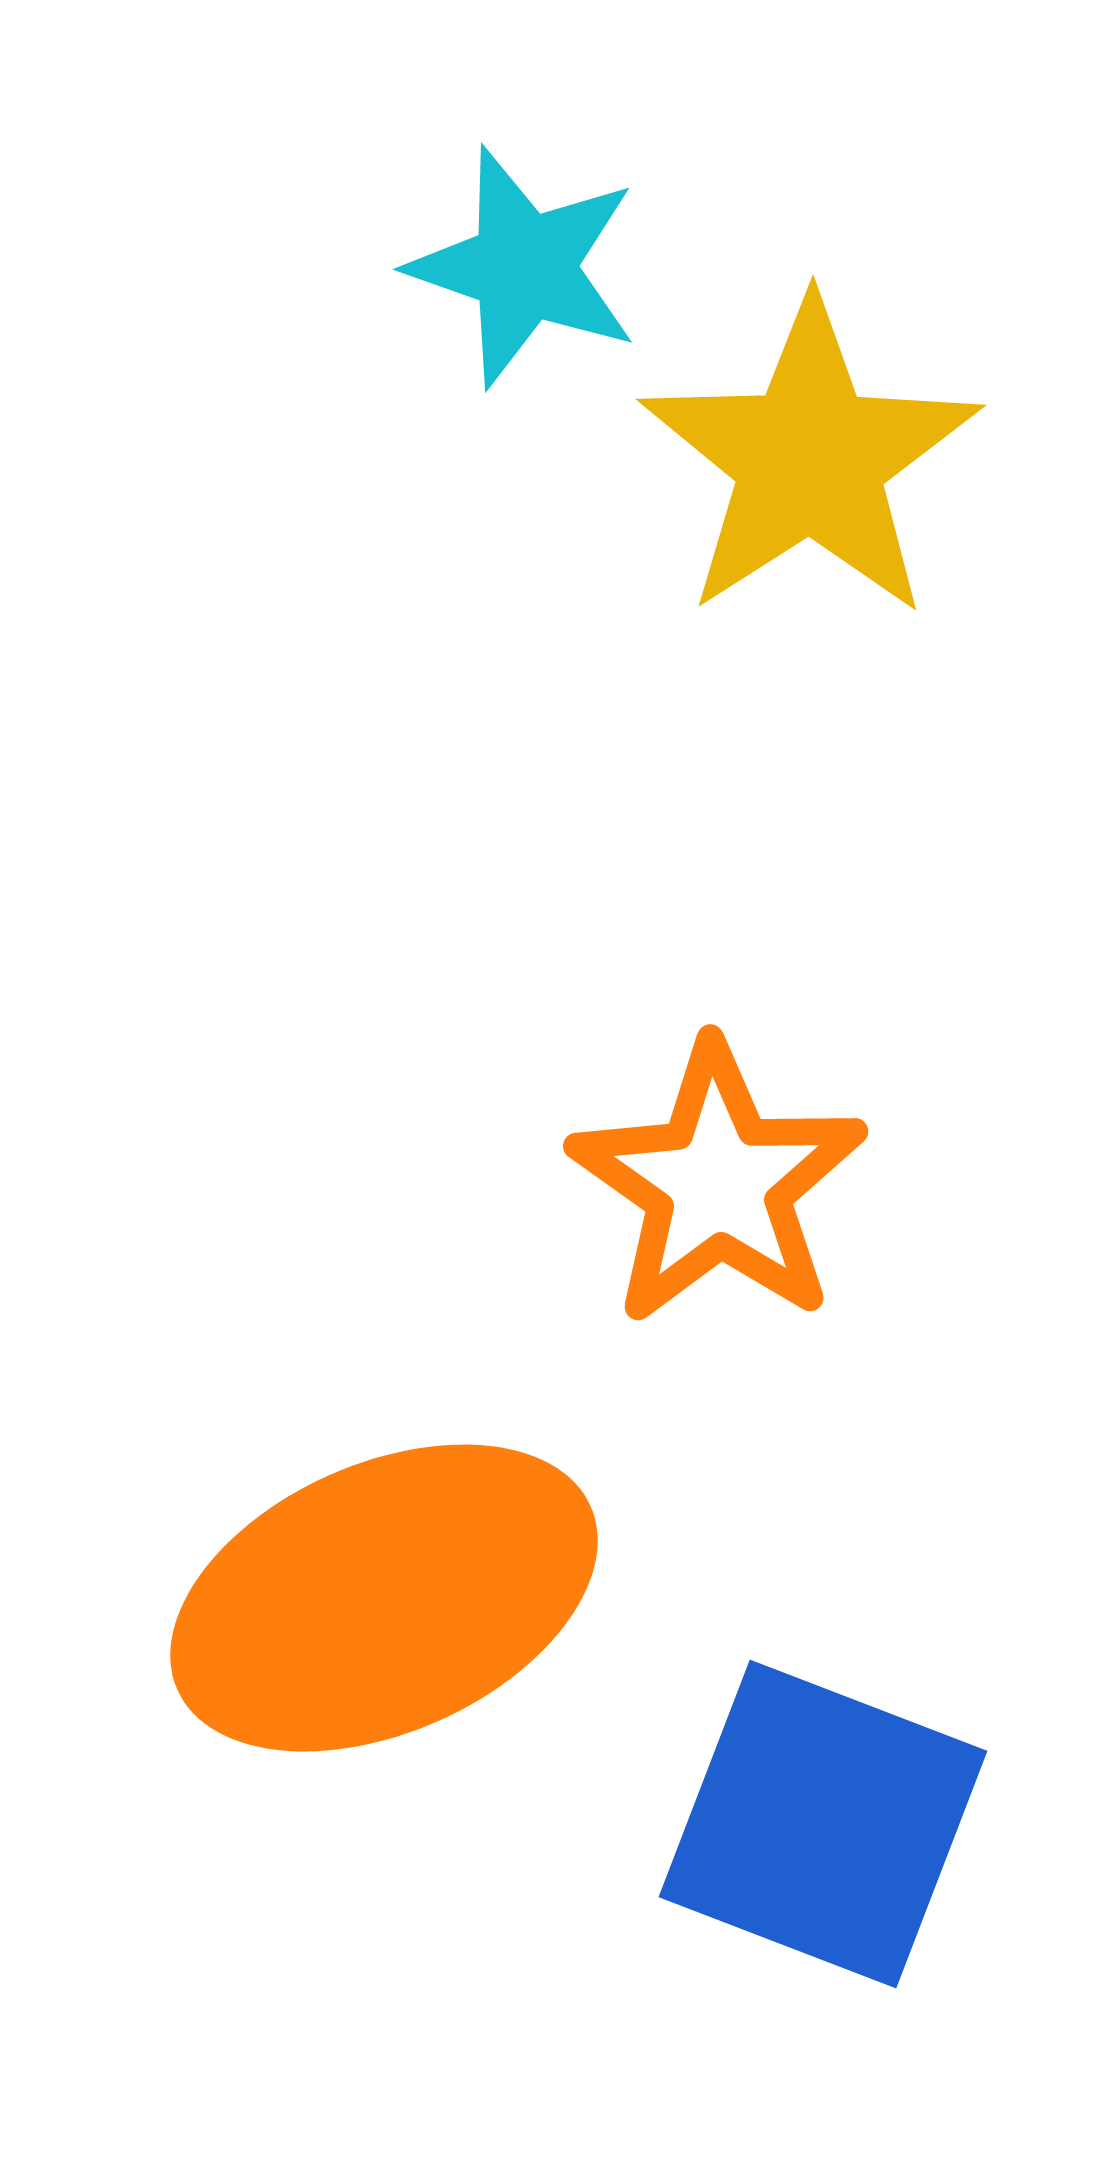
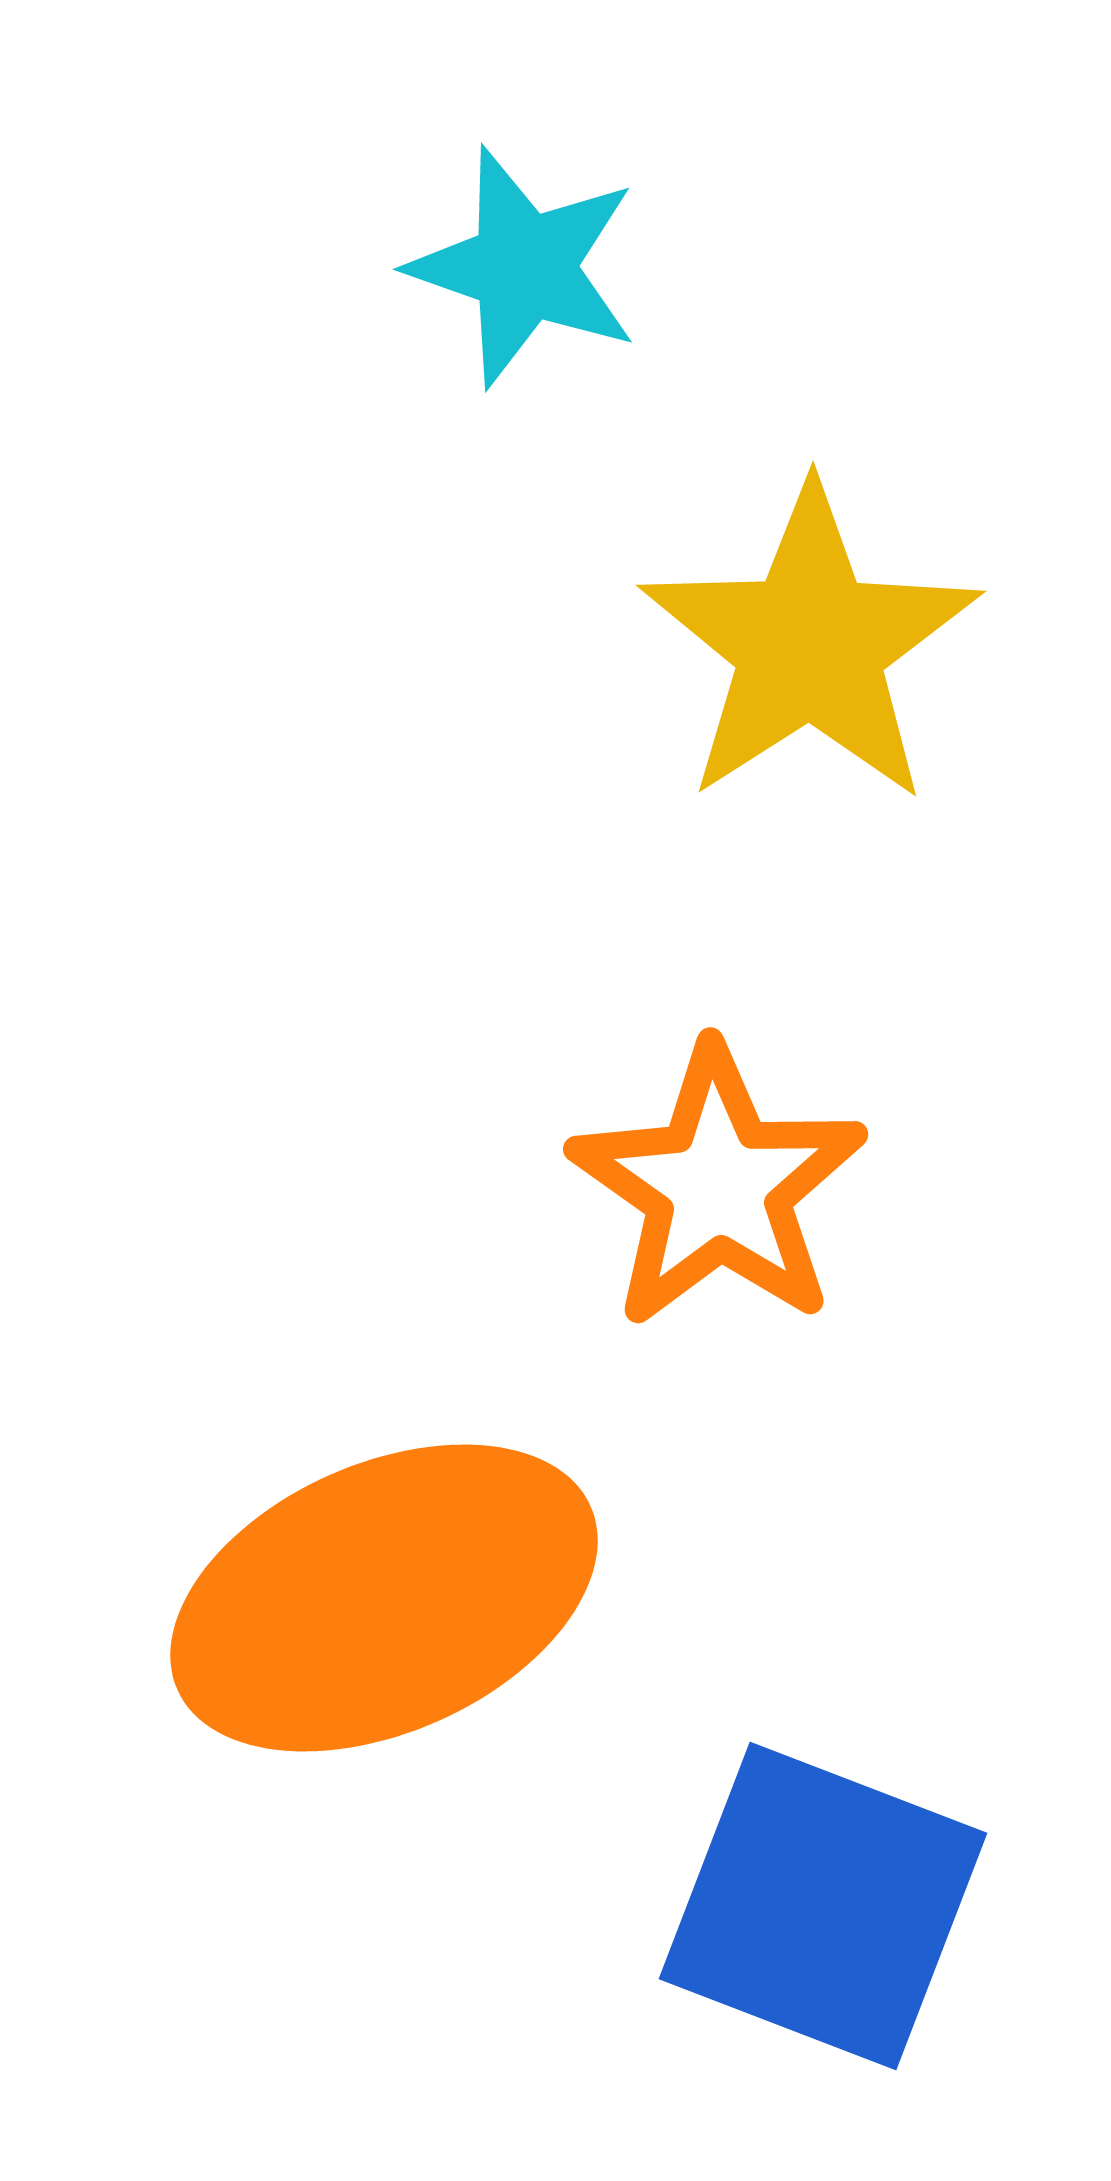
yellow star: moved 186 px down
orange star: moved 3 px down
blue square: moved 82 px down
